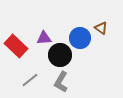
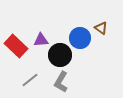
purple triangle: moved 3 px left, 2 px down
